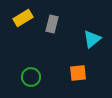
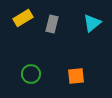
cyan triangle: moved 16 px up
orange square: moved 2 px left, 3 px down
green circle: moved 3 px up
